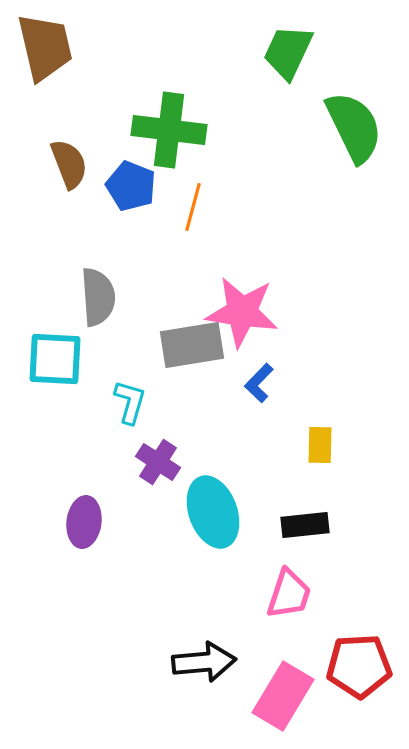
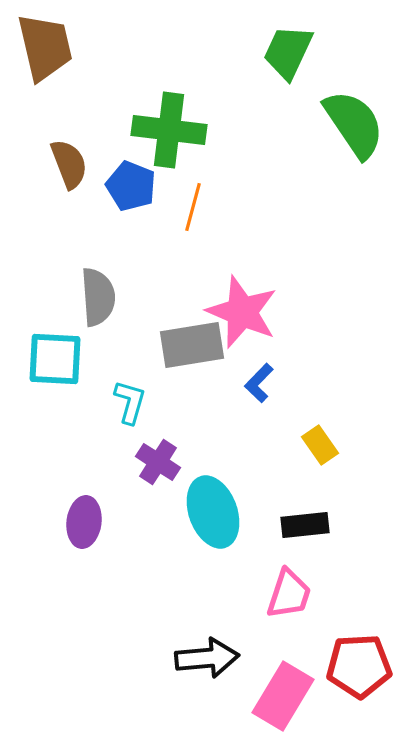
green semicircle: moved 3 px up; rotated 8 degrees counterclockwise
pink star: rotated 14 degrees clockwise
yellow rectangle: rotated 36 degrees counterclockwise
black arrow: moved 3 px right, 4 px up
